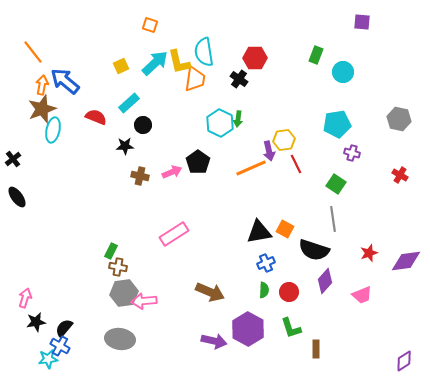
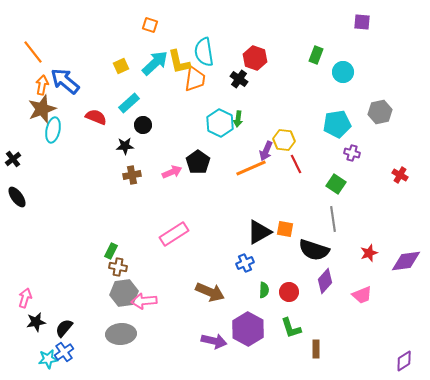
red hexagon at (255, 58): rotated 20 degrees clockwise
gray hexagon at (399, 119): moved 19 px left, 7 px up; rotated 25 degrees counterclockwise
yellow hexagon at (284, 140): rotated 15 degrees clockwise
purple arrow at (269, 151): moved 3 px left; rotated 36 degrees clockwise
brown cross at (140, 176): moved 8 px left, 1 px up; rotated 24 degrees counterclockwise
orange square at (285, 229): rotated 18 degrees counterclockwise
black triangle at (259, 232): rotated 20 degrees counterclockwise
blue cross at (266, 263): moved 21 px left
gray ellipse at (120, 339): moved 1 px right, 5 px up; rotated 12 degrees counterclockwise
blue cross at (60, 346): moved 4 px right, 6 px down; rotated 24 degrees clockwise
